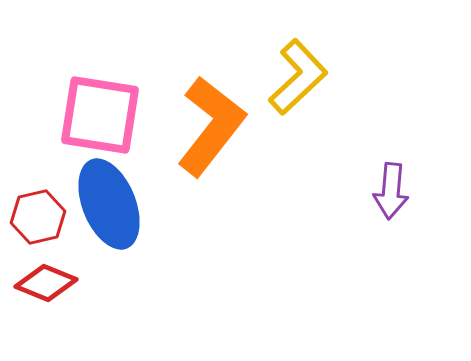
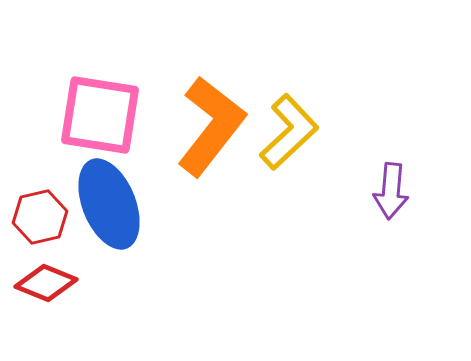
yellow L-shape: moved 9 px left, 55 px down
red hexagon: moved 2 px right
